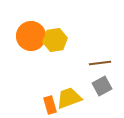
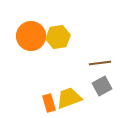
yellow hexagon: moved 3 px right, 3 px up
orange rectangle: moved 1 px left, 2 px up
